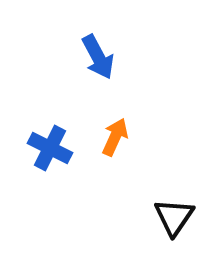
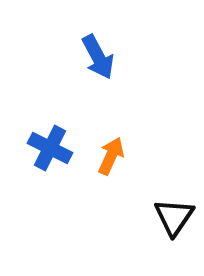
orange arrow: moved 4 px left, 19 px down
